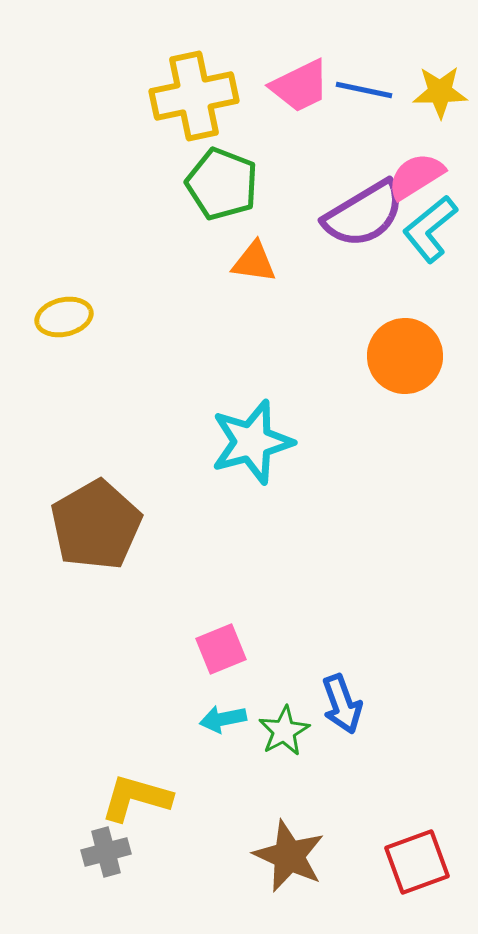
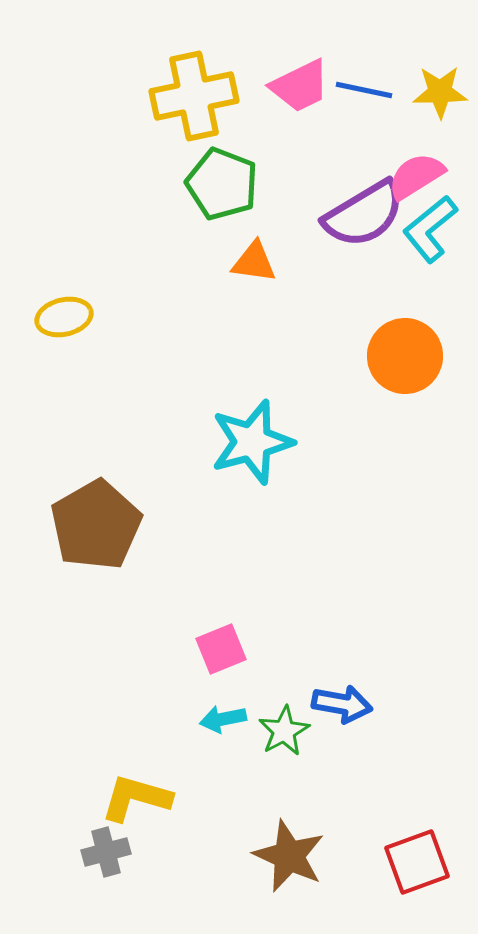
blue arrow: rotated 60 degrees counterclockwise
